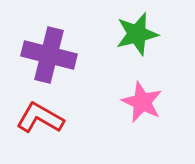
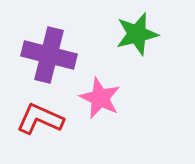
pink star: moved 42 px left, 4 px up
red L-shape: moved 1 px down; rotated 6 degrees counterclockwise
